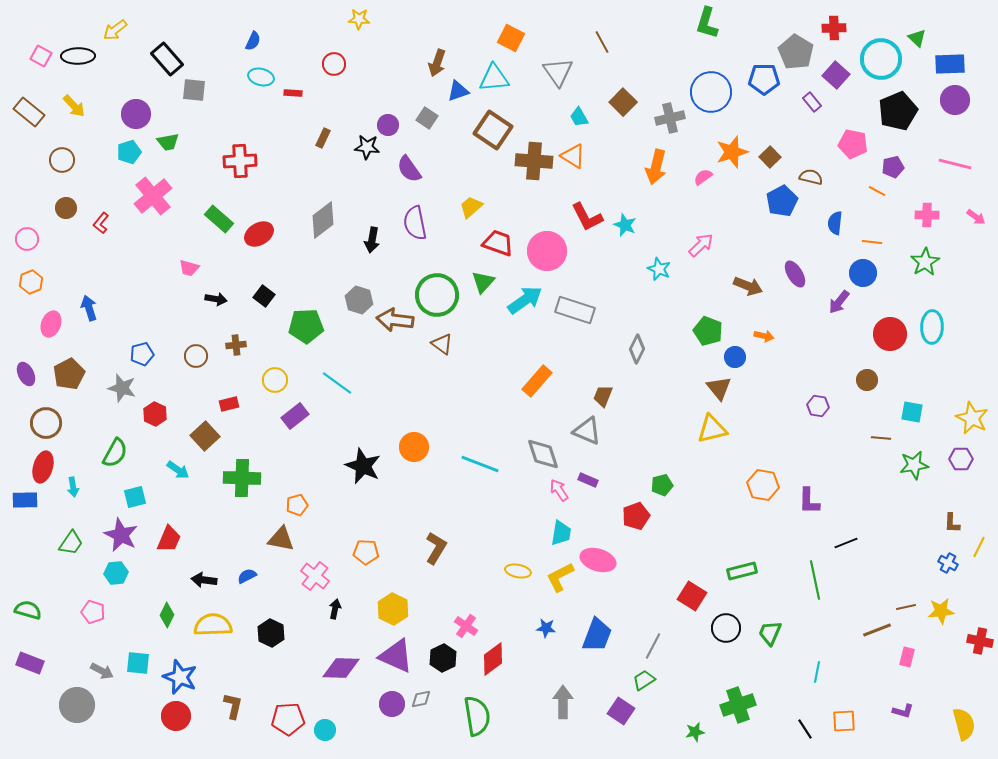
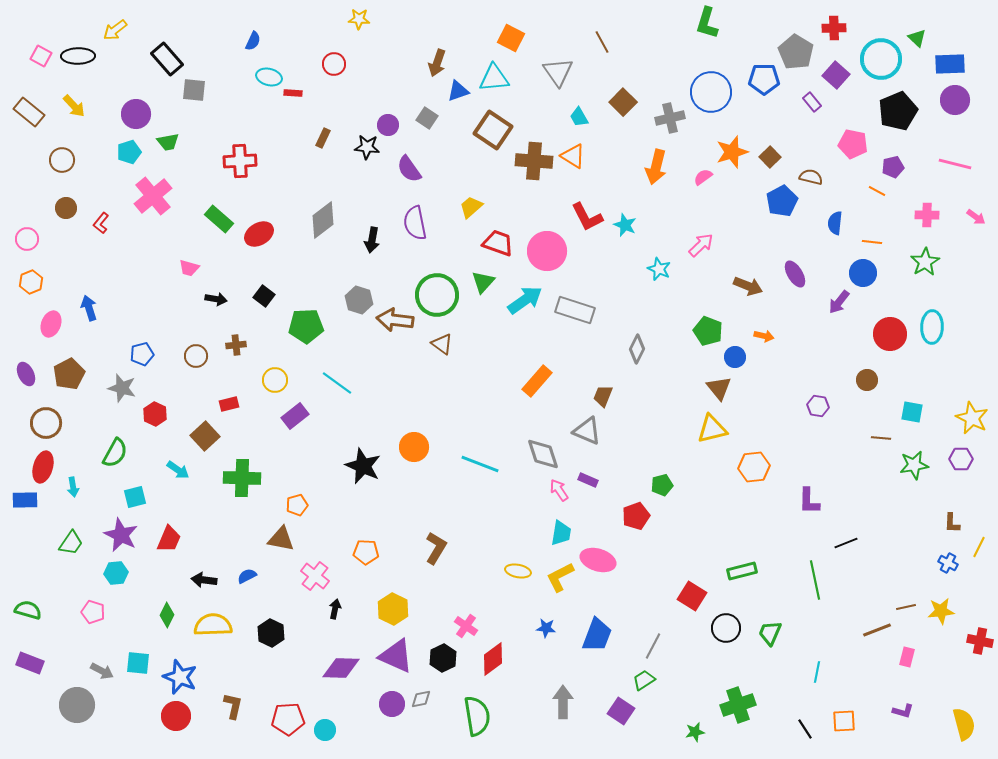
cyan ellipse at (261, 77): moved 8 px right
orange hexagon at (763, 485): moved 9 px left, 18 px up; rotated 16 degrees counterclockwise
